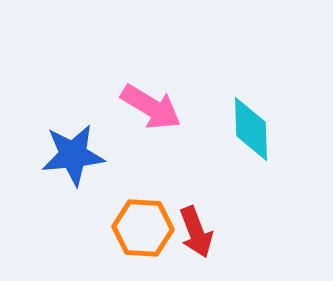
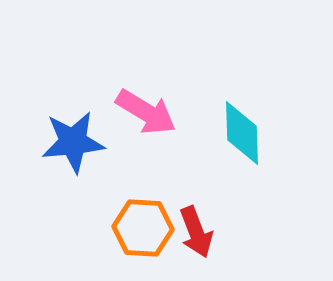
pink arrow: moved 5 px left, 5 px down
cyan diamond: moved 9 px left, 4 px down
blue star: moved 13 px up
